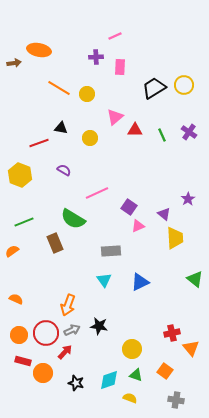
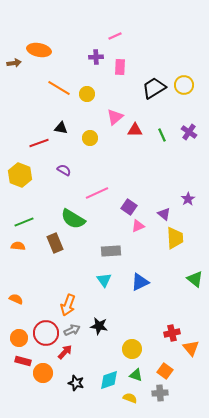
orange semicircle at (12, 251): moved 6 px right, 5 px up; rotated 40 degrees clockwise
orange circle at (19, 335): moved 3 px down
gray cross at (176, 400): moved 16 px left, 7 px up; rotated 14 degrees counterclockwise
